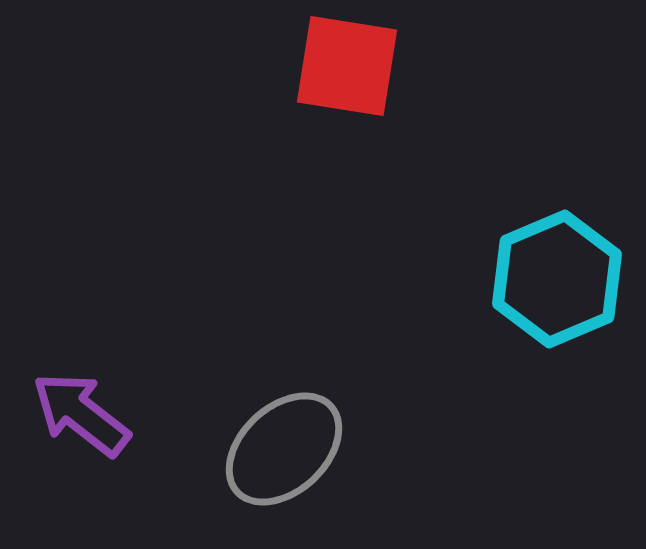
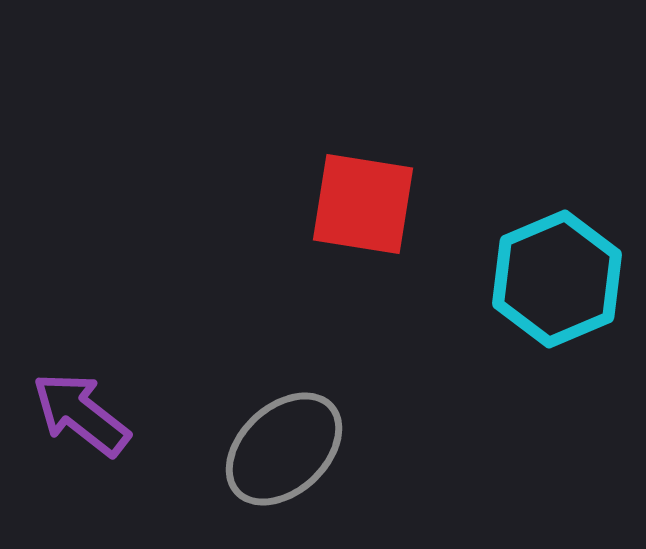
red square: moved 16 px right, 138 px down
